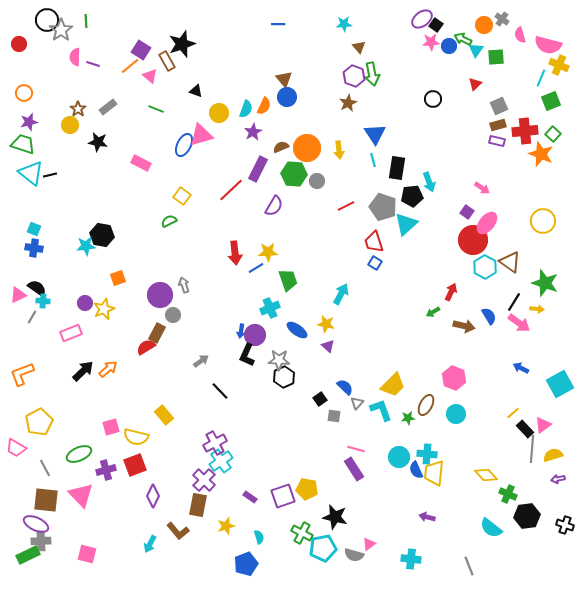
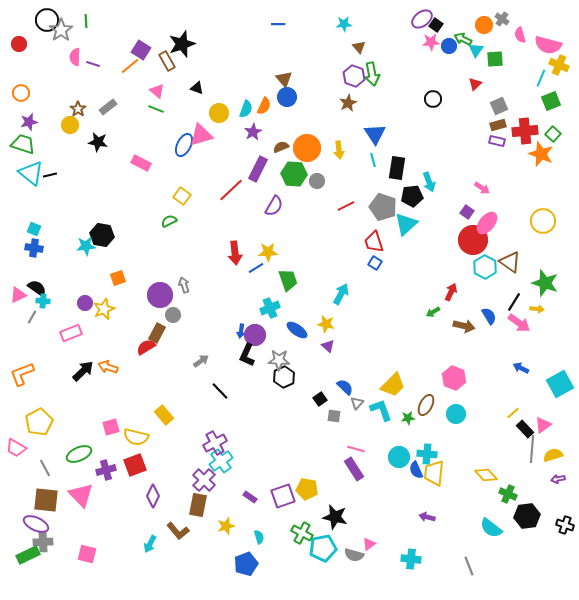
green square at (496, 57): moved 1 px left, 2 px down
pink triangle at (150, 76): moved 7 px right, 15 px down
black triangle at (196, 91): moved 1 px right, 3 px up
orange circle at (24, 93): moved 3 px left
orange arrow at (108, 369): moved 2 px up; rotated 120 degrees counterclockwise
gray cross at (41, 541): moved 2 px right, 1 px down
